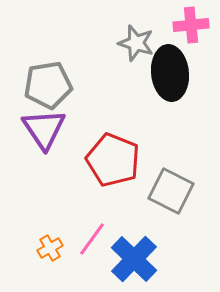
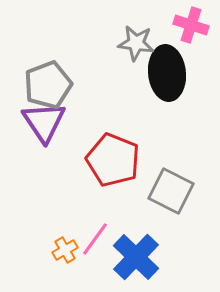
pink cross: rotated 24 degrees clockwise
gray star: rotated 9 degrees counterclockwise
black ellipse: moved 3 px left
gray pentagon: rotated 12 degrees counterclockwise
purple triangle: moved 7 px up
pink line: moved 3 px right
orange cross: moved 15 px right, 2 px down
blue cross: moved 2 px right, 2 px up
